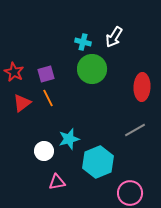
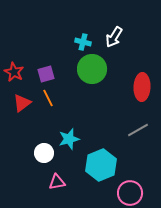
gray line: moved 3 px right
white circle: moved 2 px down
cyan hexagon: moved 3 px right, 3 px down
